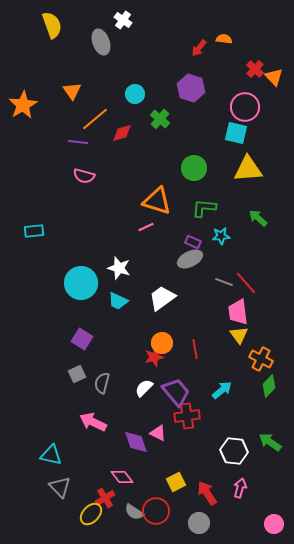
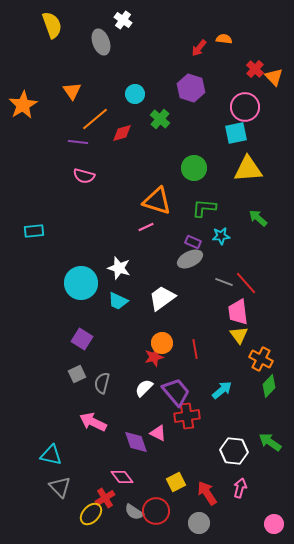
cyan square at (236, 133): rotated 25 degrees counterclockwise
